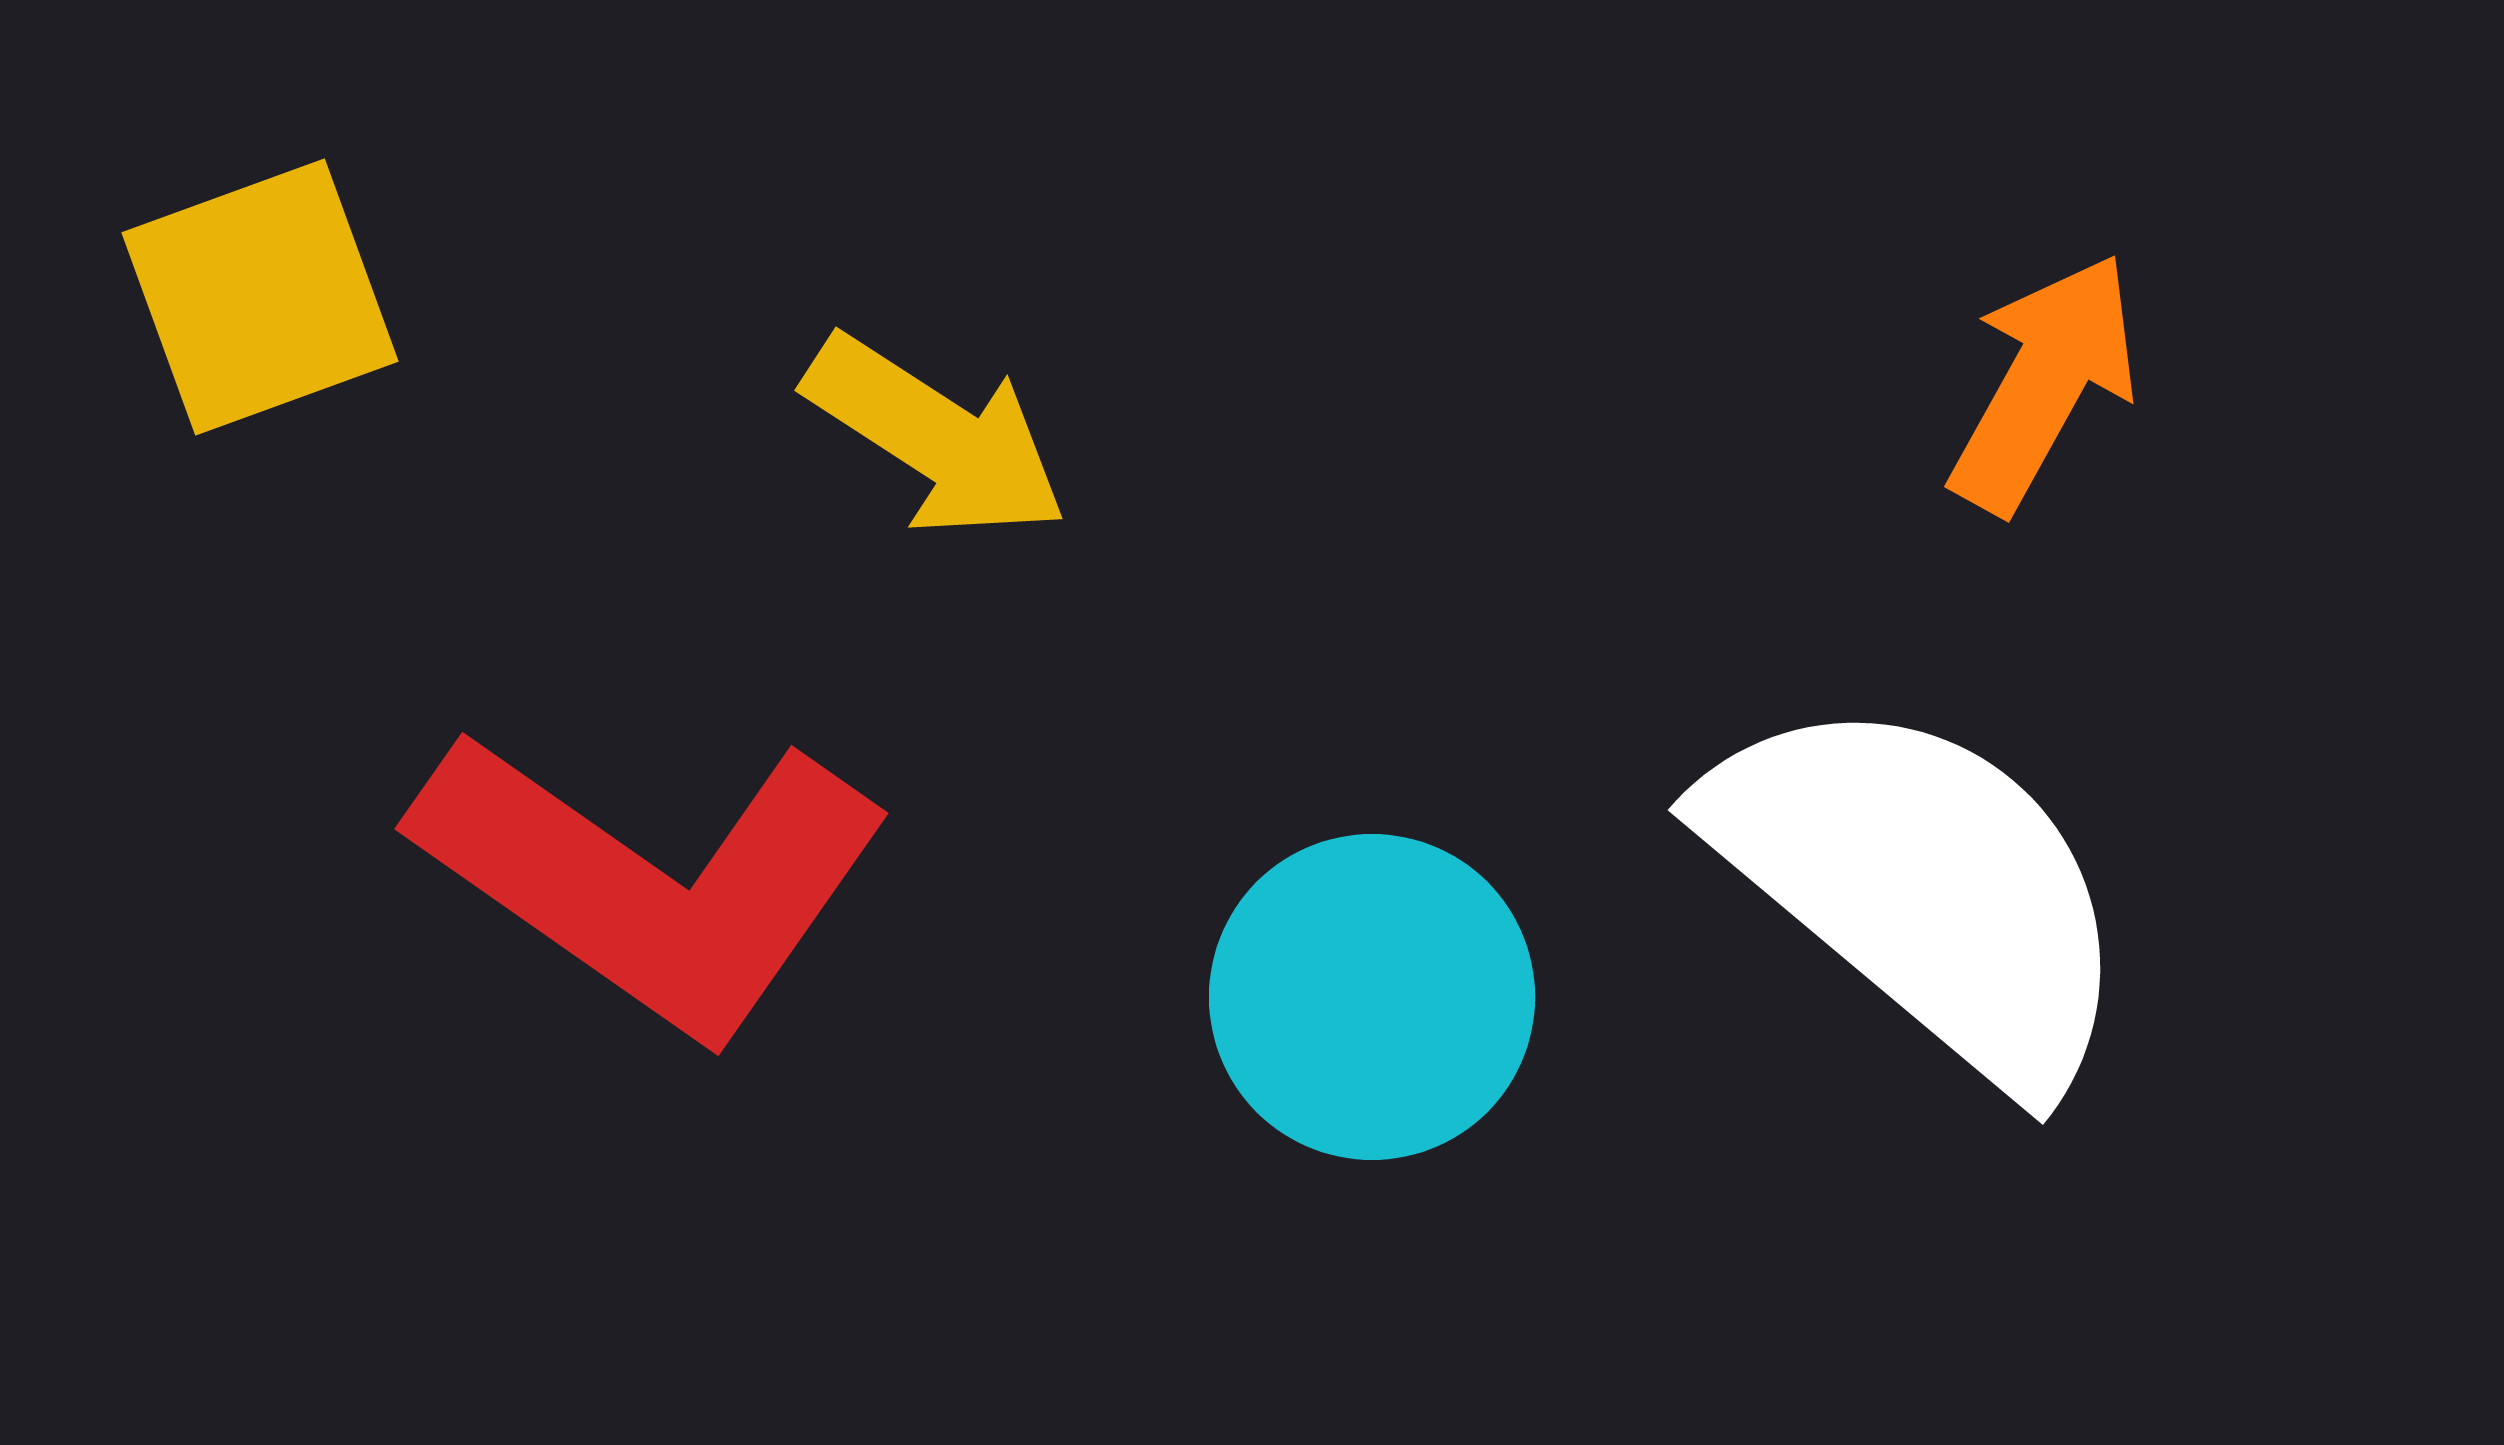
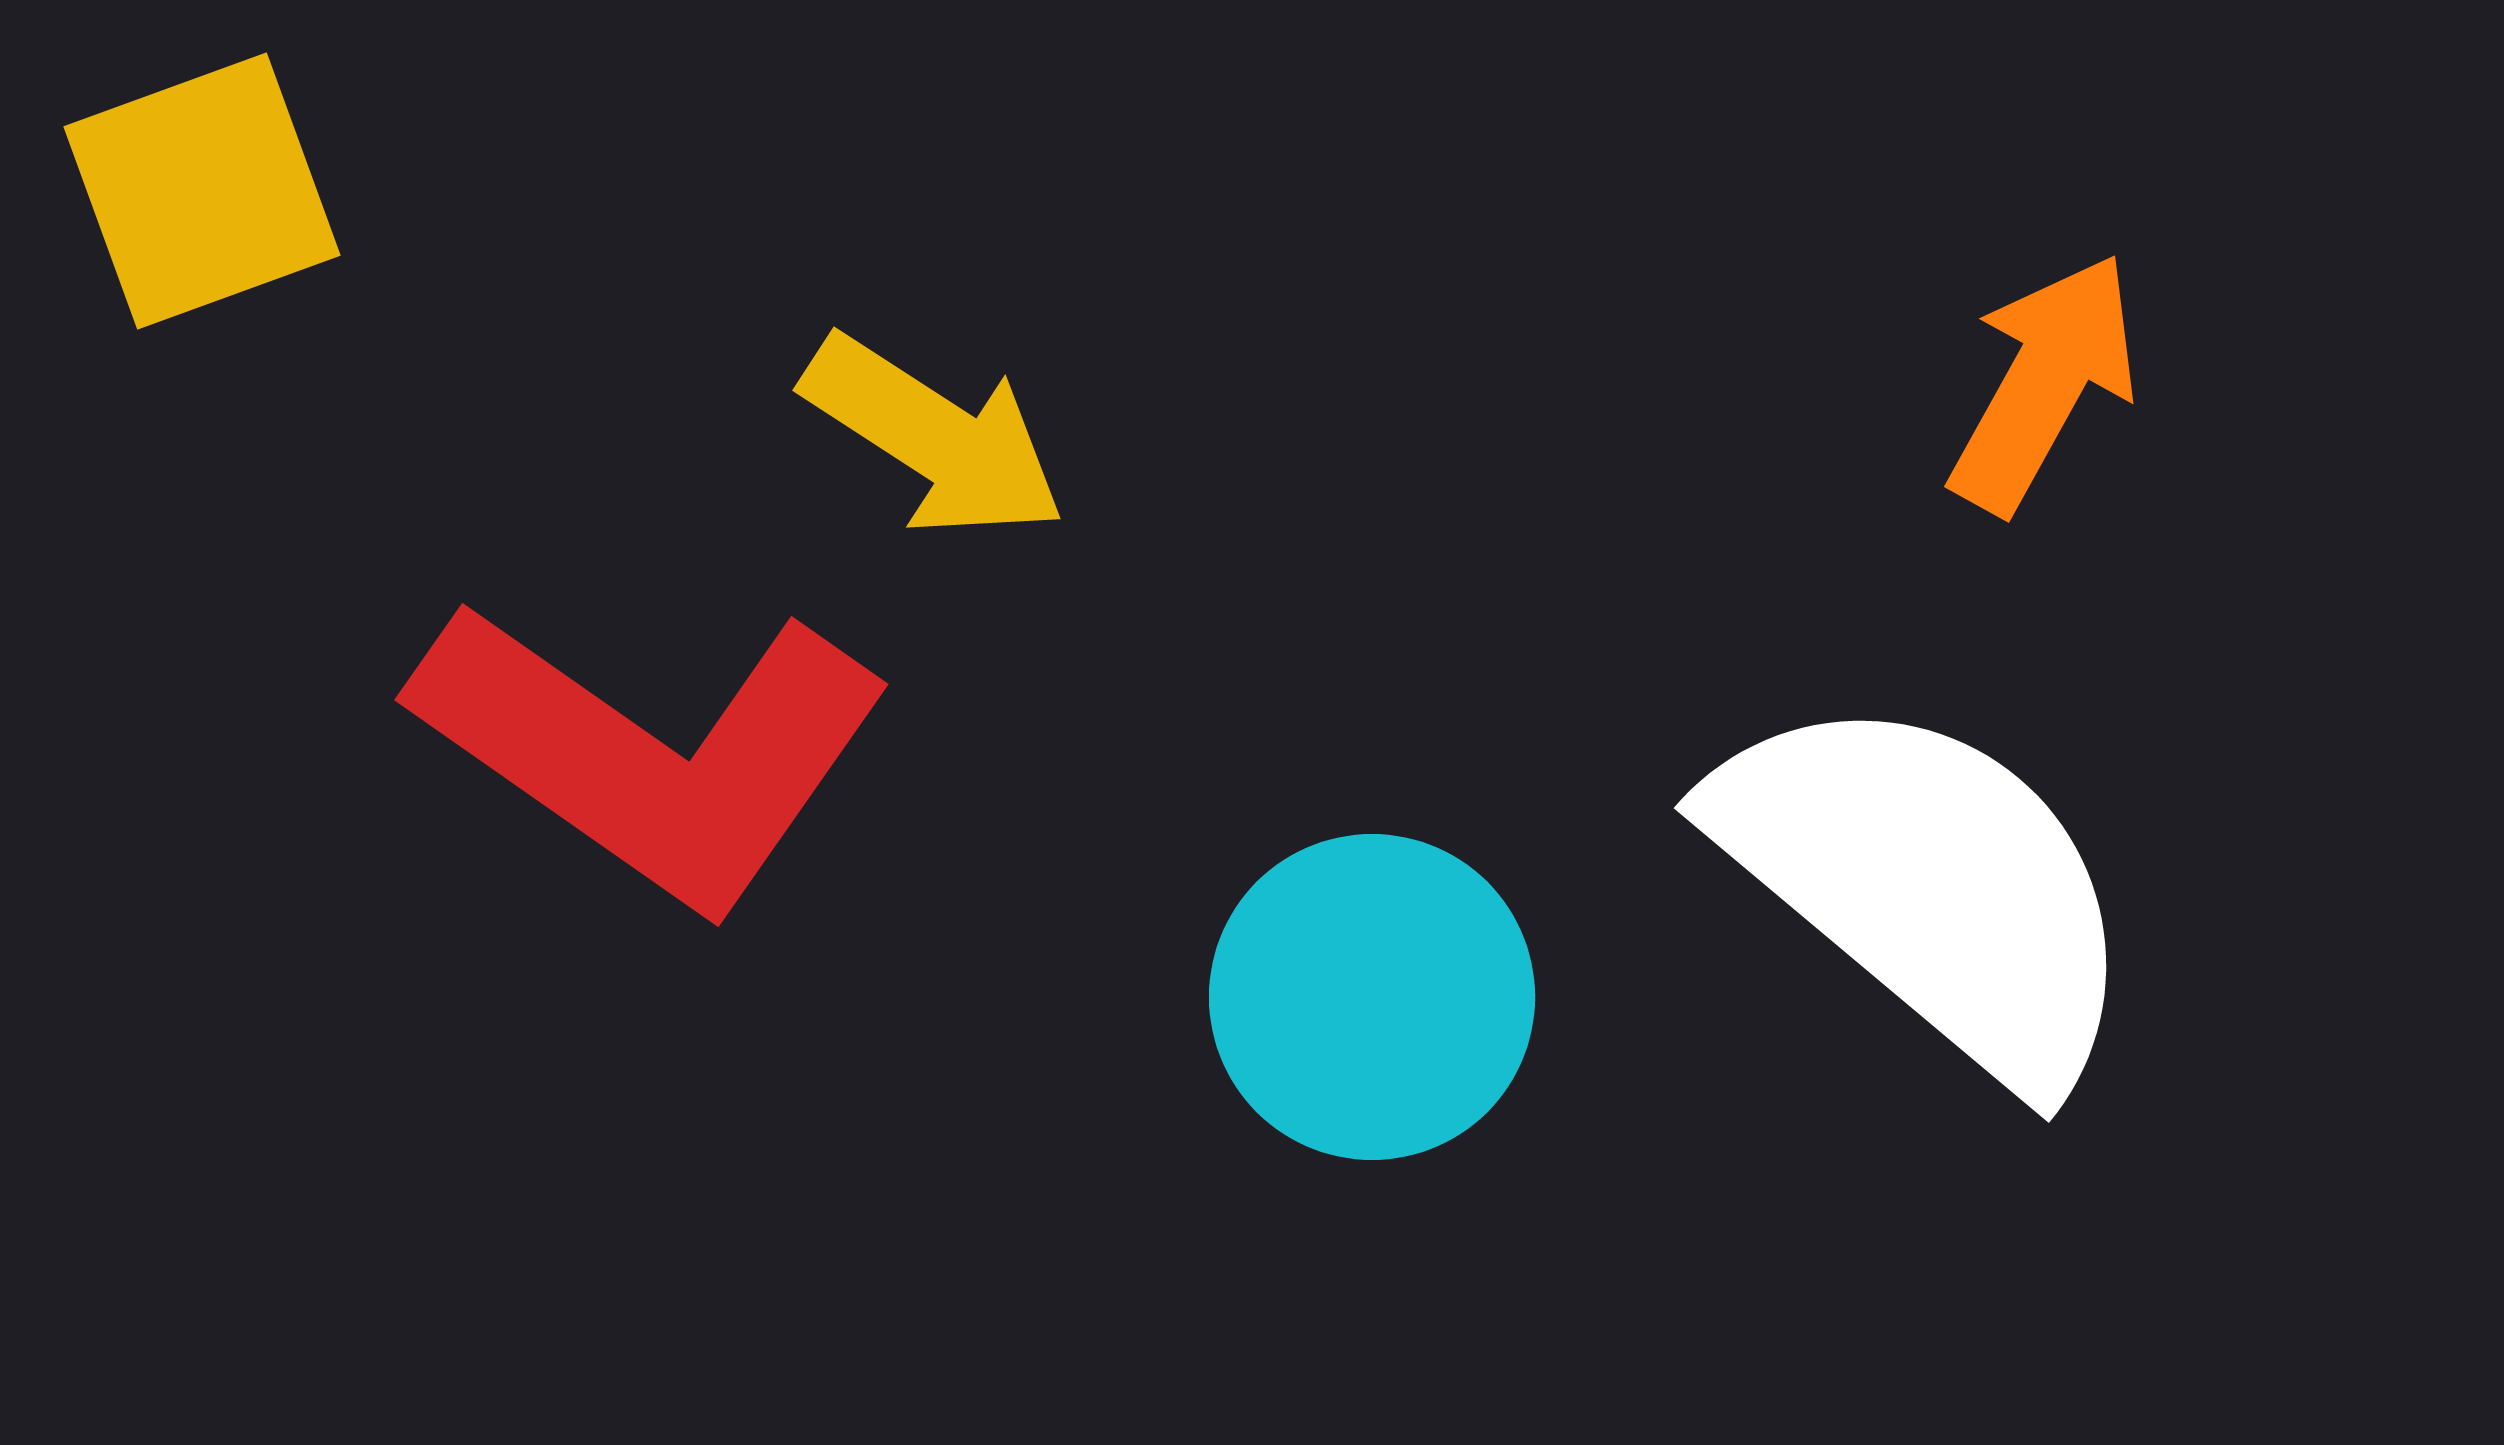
yellow square: moved 58 px left, 106 px up
yellow arrow: moved 2 px left
red L-shape: moved 129 px up
white semicircle: moved 6 px right, 2 px up
